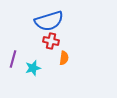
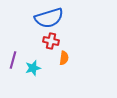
blue semicircle: moved 3 px up
purple line: moved 1 px down
